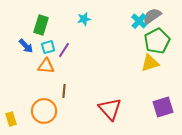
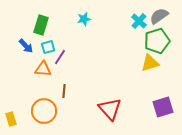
gray semicircle: moved 7 px right
green pentagon: rotated 10 degrees clockwise
purple line: moved 4 px left, 7 px down
orange triangle: moved 3 px left, 3 px down
